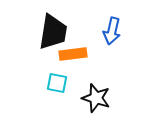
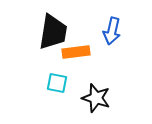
orange rectangle: moved 3 px right, 2 px up
